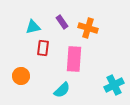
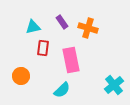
pink rectangle: moved 3 px left, 1 px down; rotated 15 degrees counterclockwise
cyan cross: rotated 12 degrees counterclockwise
